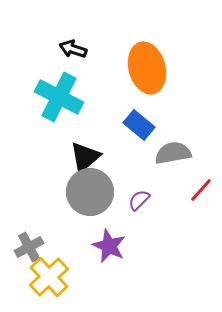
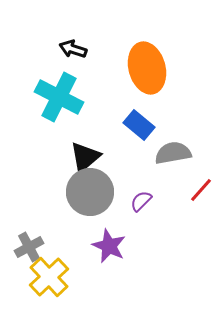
purple semicircle: moved 2 px right, 1 px down
